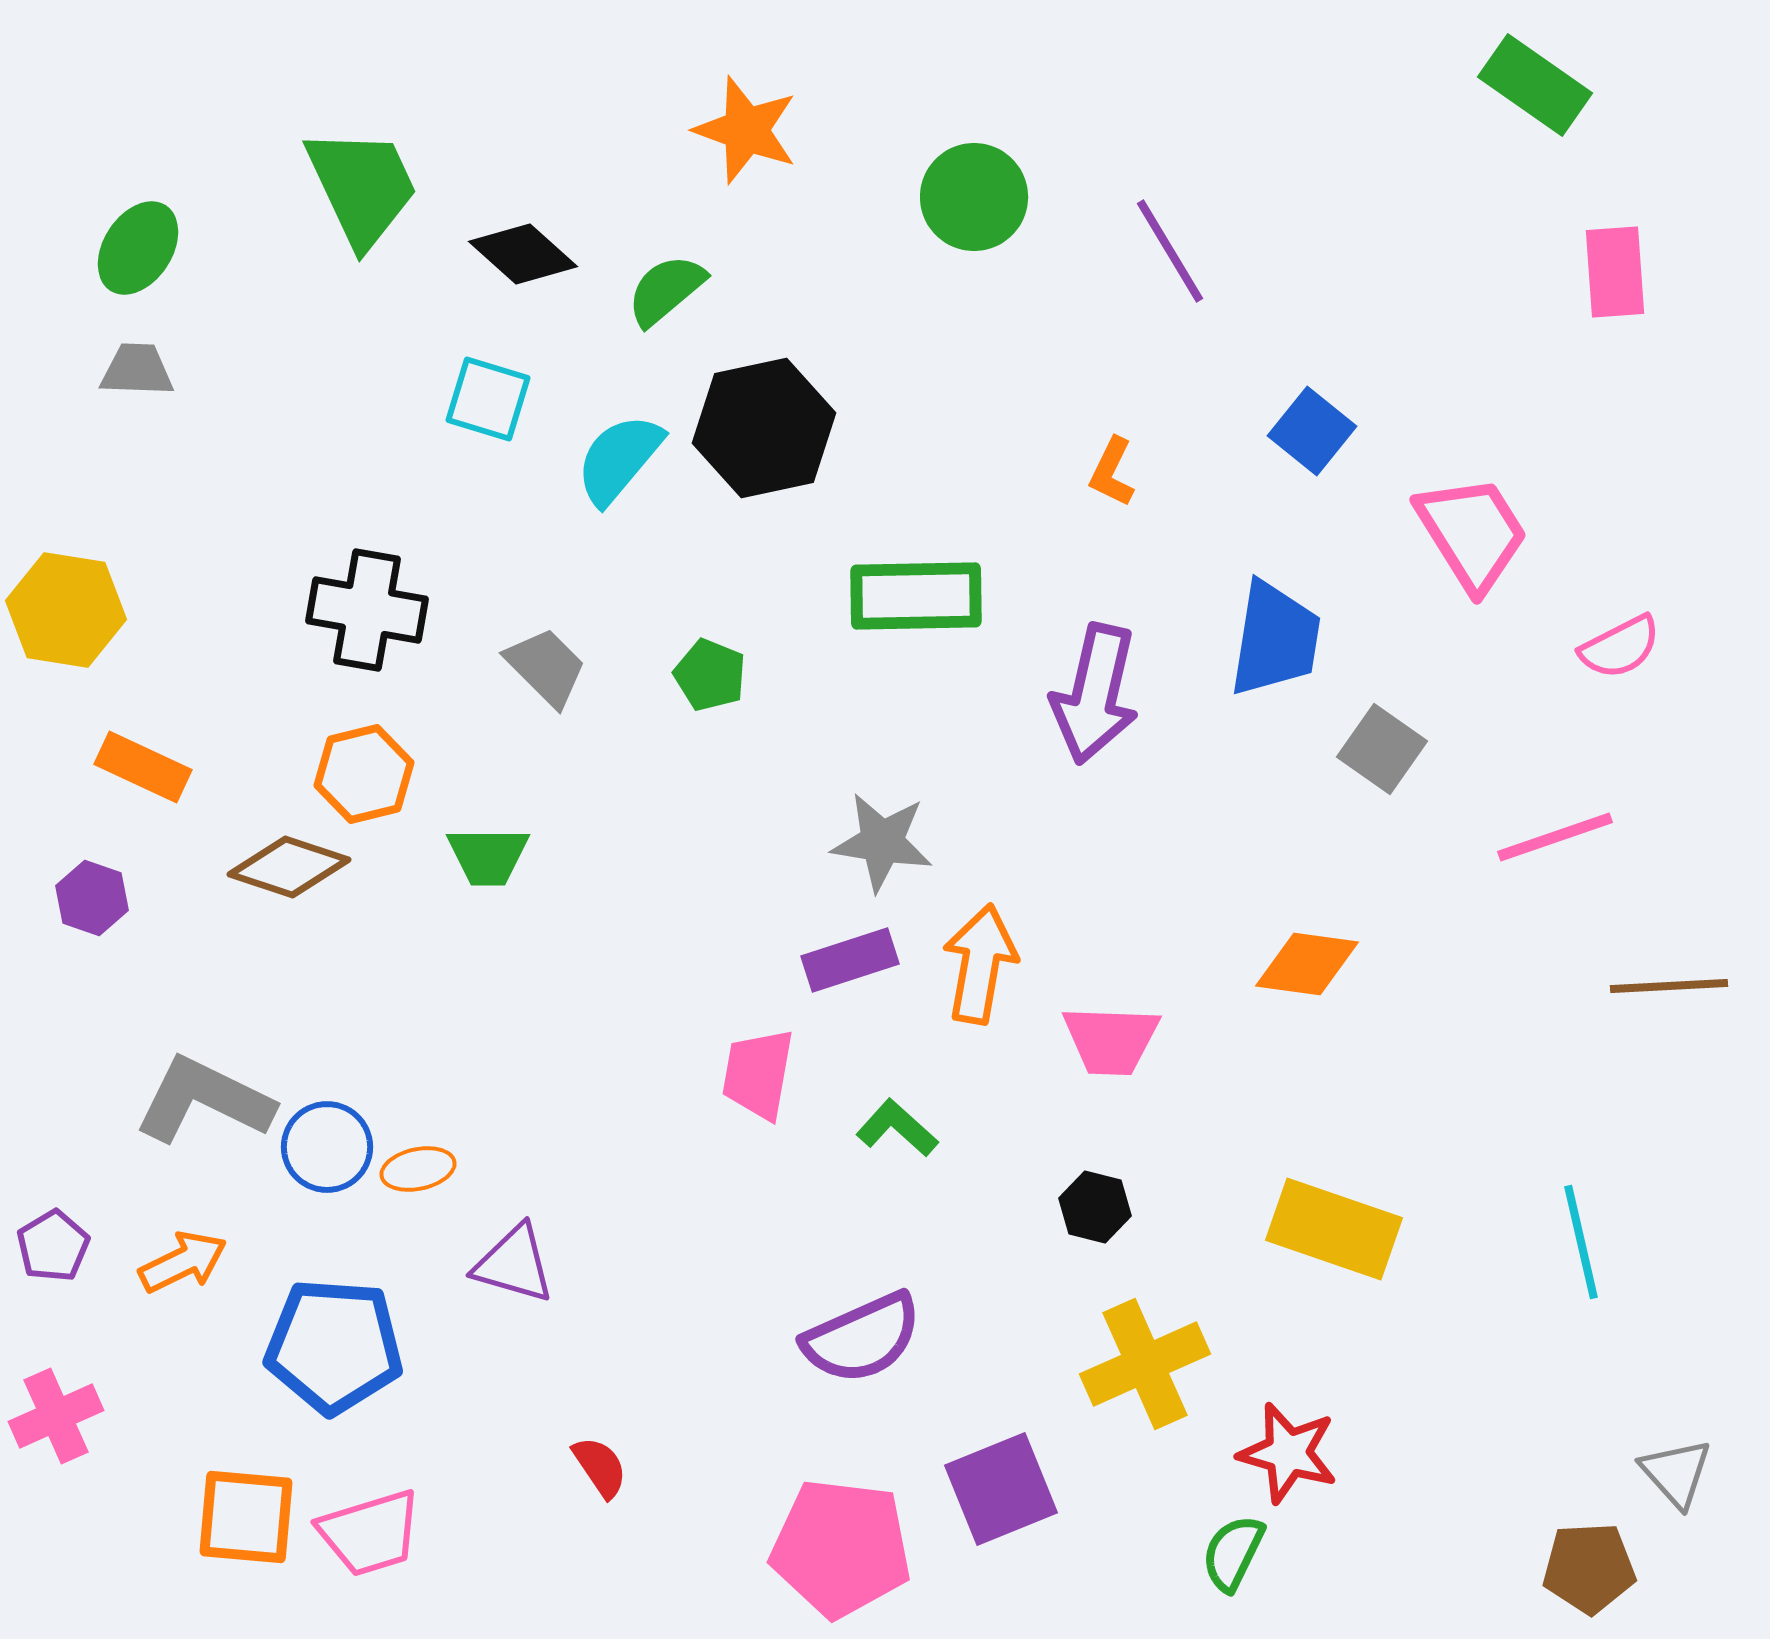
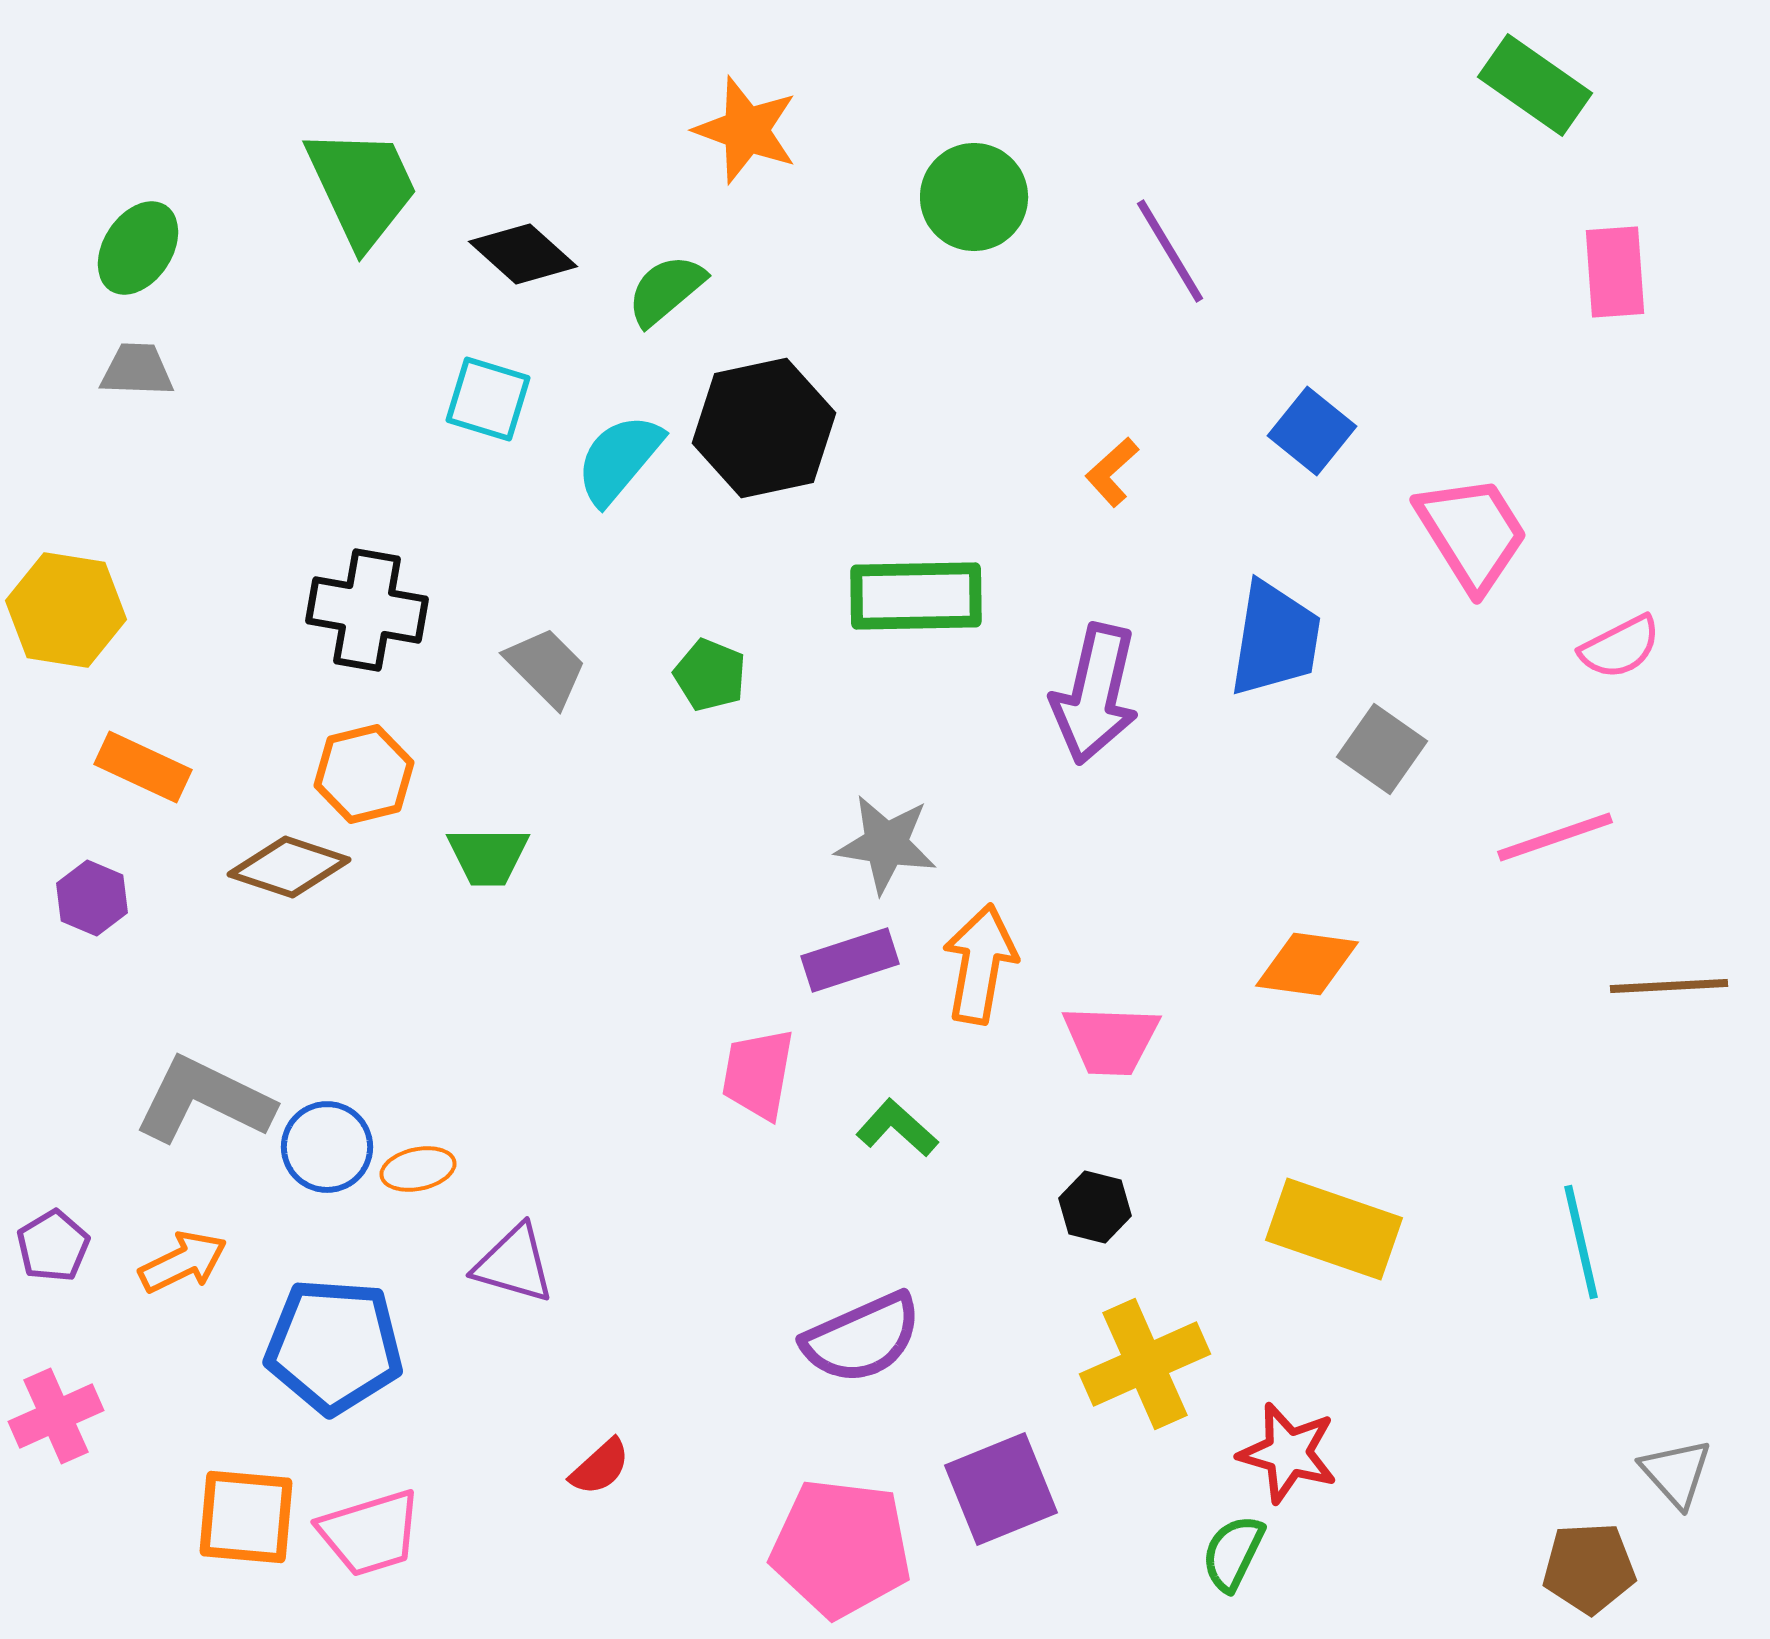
orange L-shape at (1112, 472): rotated 22 degrees clockwise
gray star at (882, 842): moved 4 px right, 2 px down
purple hexagon at (92, 898): rotated 4 degrees clockwise
red semicircle at (600, 1467): rotated 82 degrees clockwise
